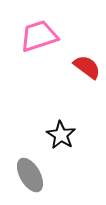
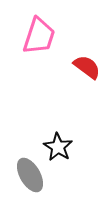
pink trapezoid: rotated 126 degrees clockwise
black star: moved 3 px left, 12 px down
